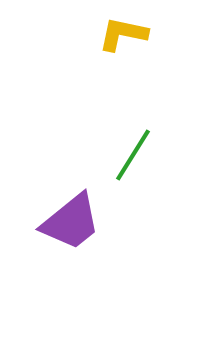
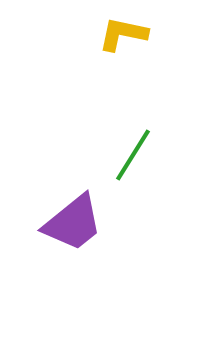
purple trapezoid: moved 2 px right, 1 px down
